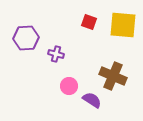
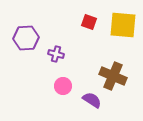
pink circle: moved 6 px left
